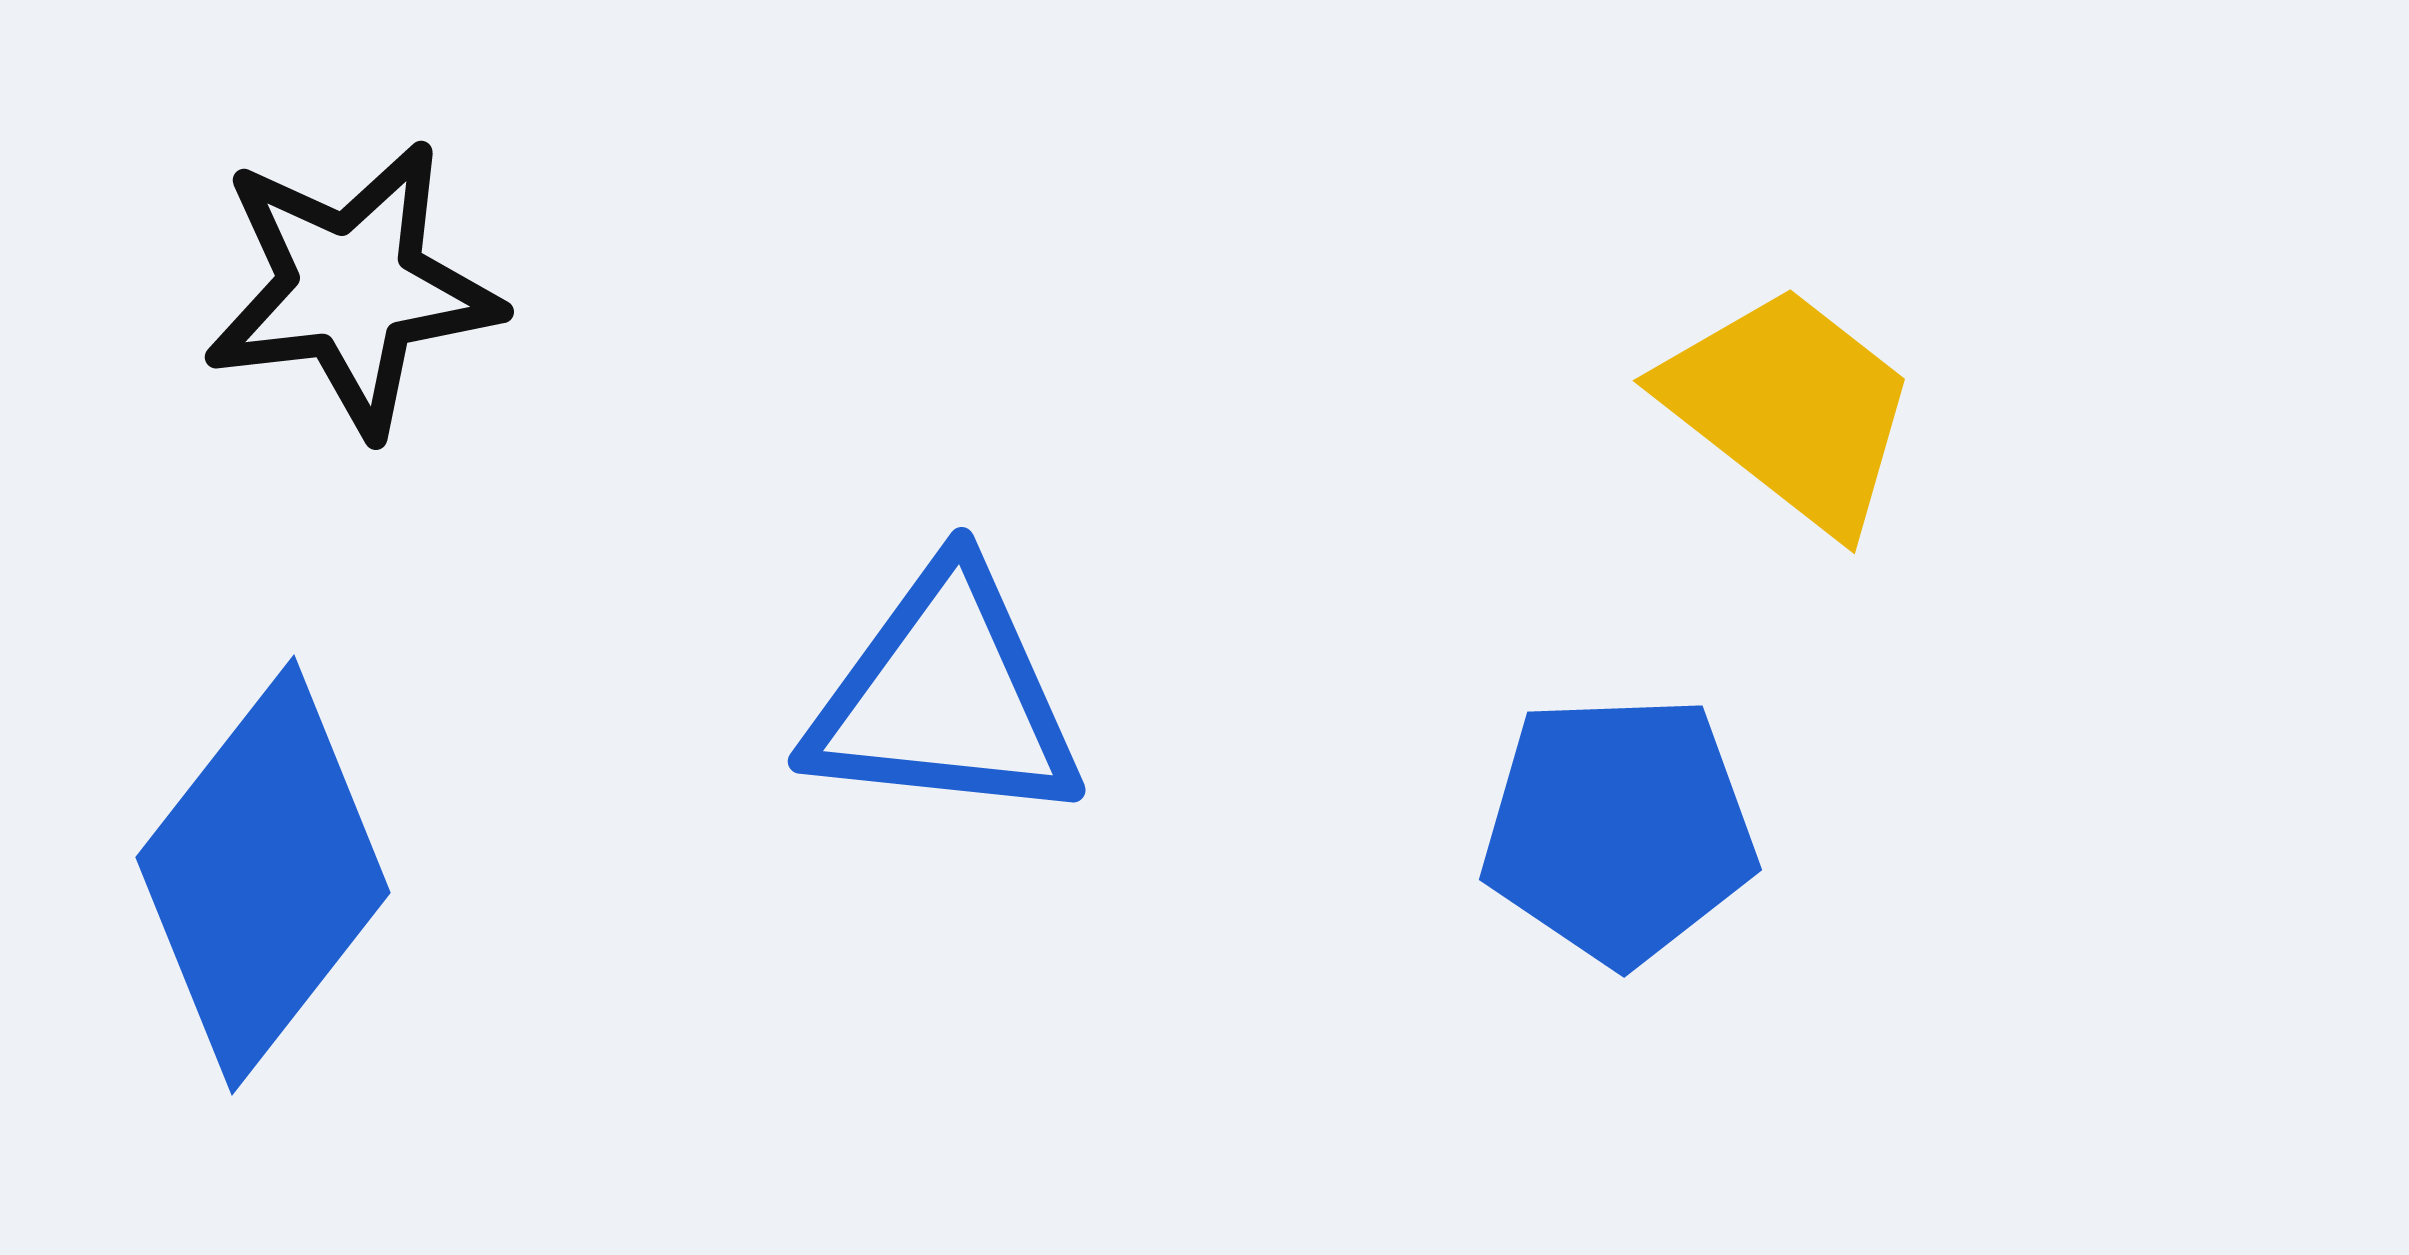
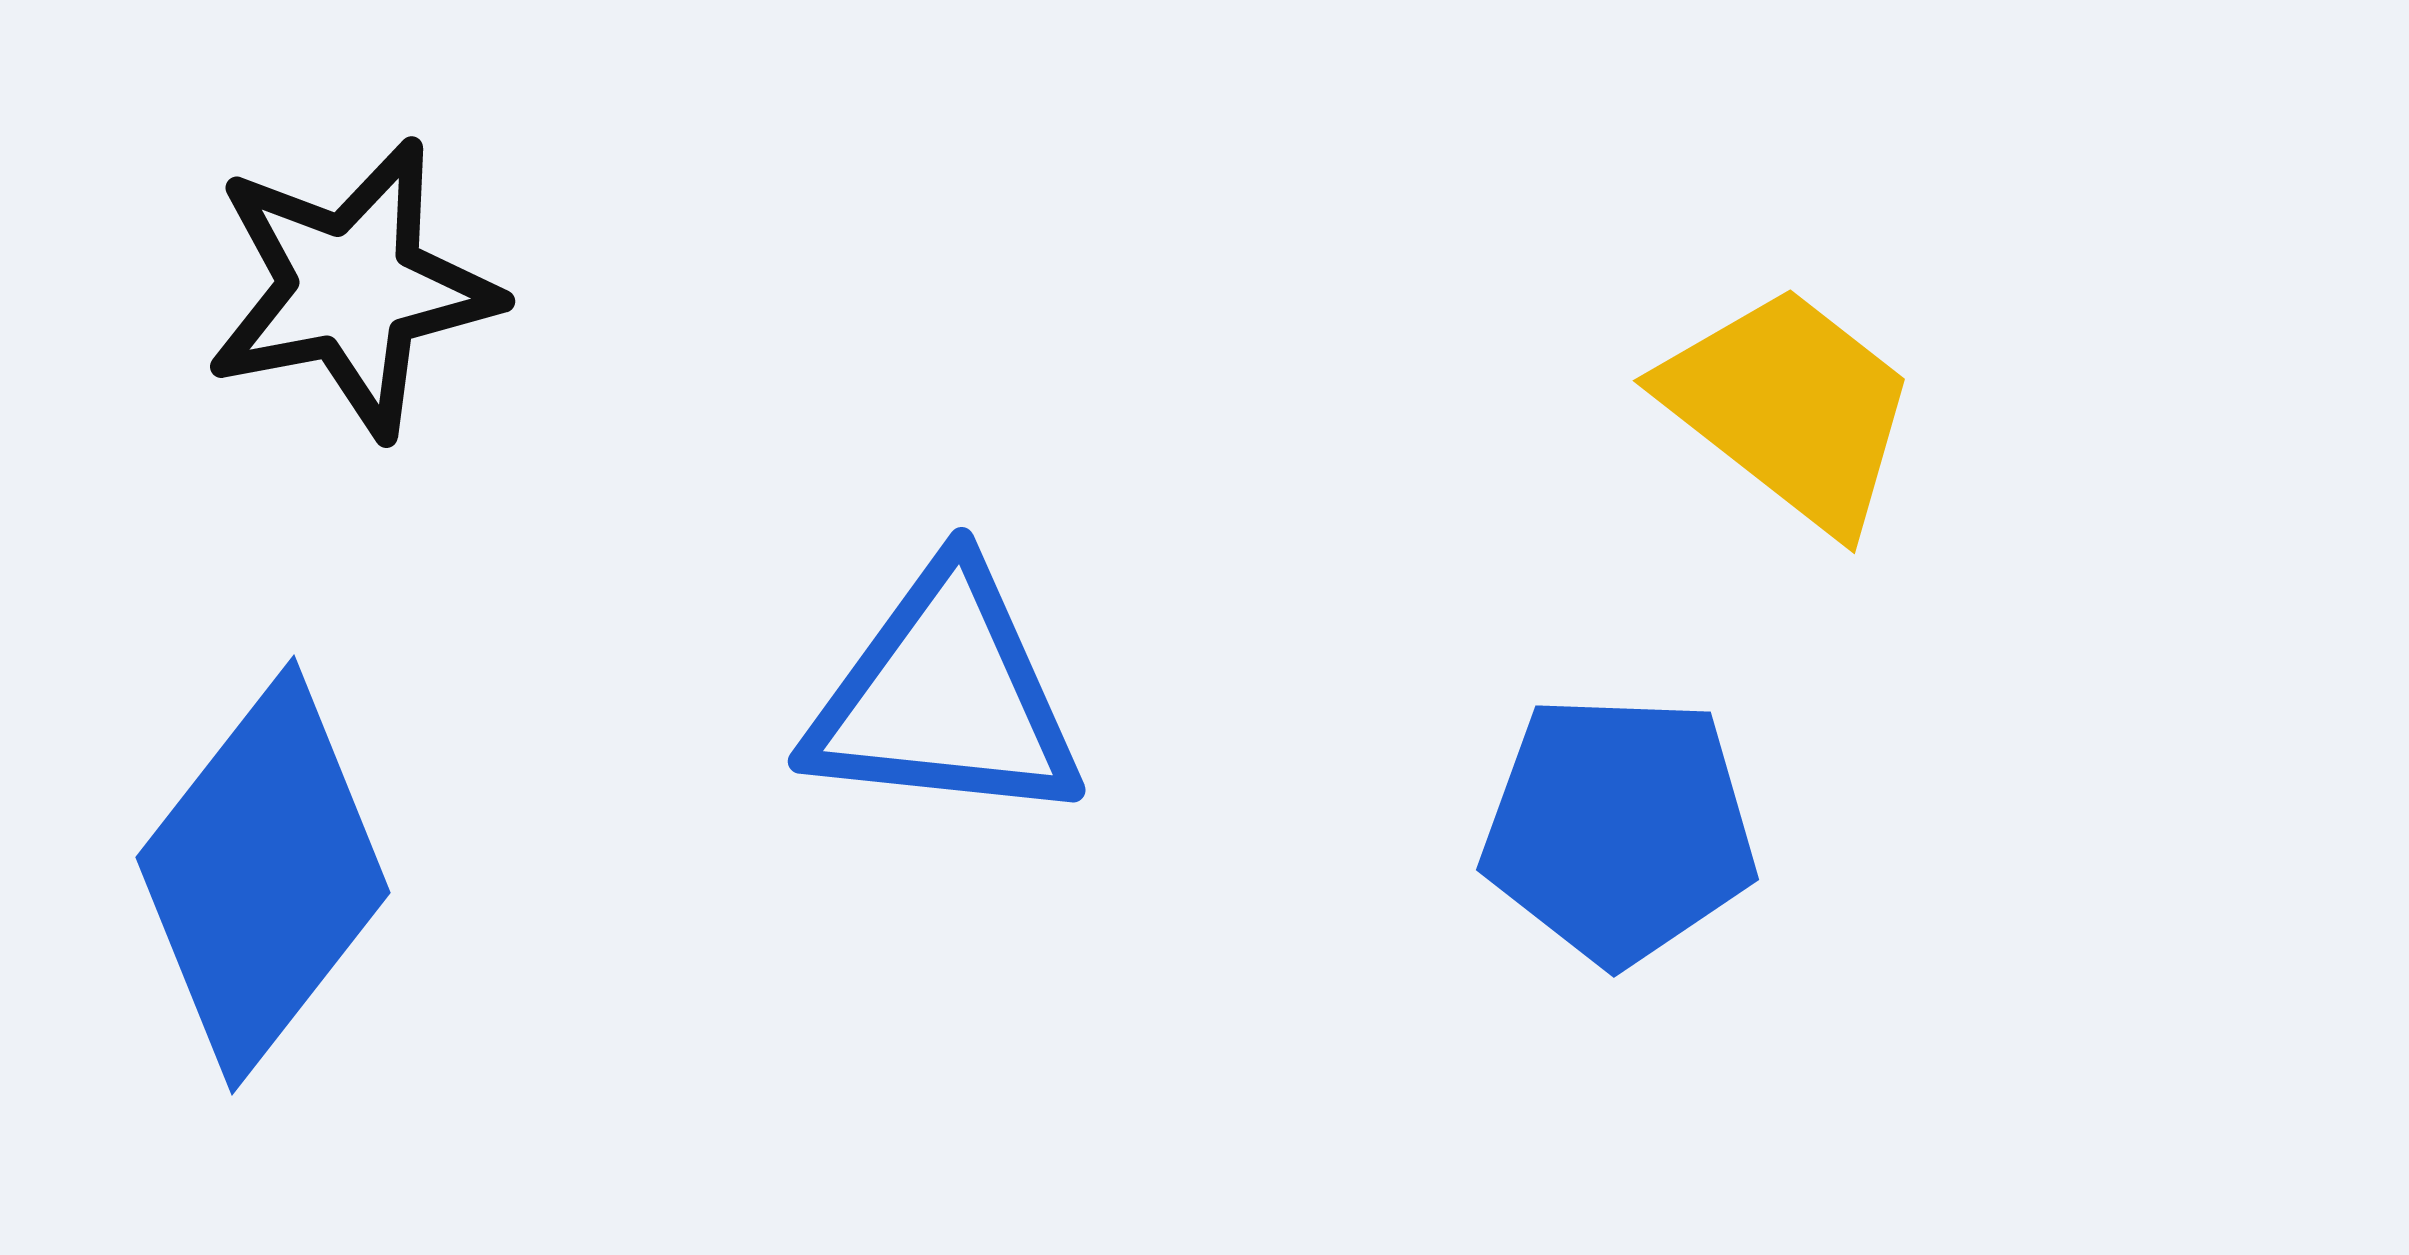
black star: rotated 4 degrees counterclockwise
blue pentagon: rotated 4 degrees clockwise
